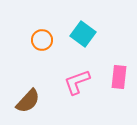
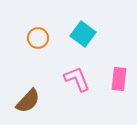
orange circle: moved 4 px left, 2 px up
pink rectangle: moved 2 px down
pink L-shape: moved 3 px up; rotated 88 degrees clockwise
